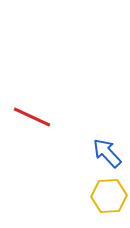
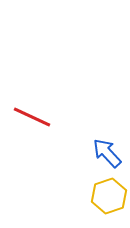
yellow hexagon: rotated 16 degrees counterclockwise
